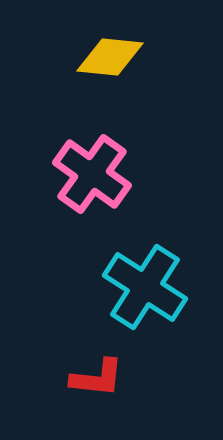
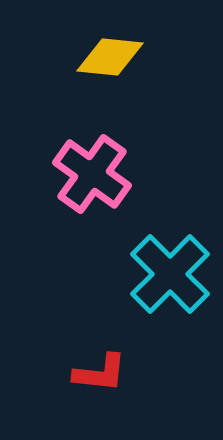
cyan cross: moved 25 px right, 13 px up; rotated 12 degrees clockwise
red L-shape: moved 3 px right, 5 px up
